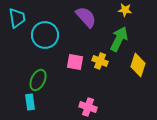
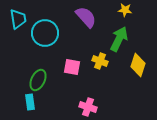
cyan trapezoid: moved 1 px right, 1 px down
cyan circle: moved 2 px up
pink square: moved 3 px left, 5 px down
